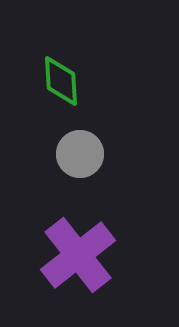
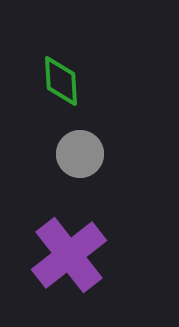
purple cross: moved 9 px left
